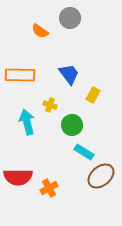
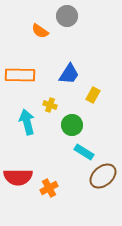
gray circle: moved 3 px left, 2 px up
blue trapezoid: rotated 70 degrees clockwise
brown ellipse: moved 2 px right
